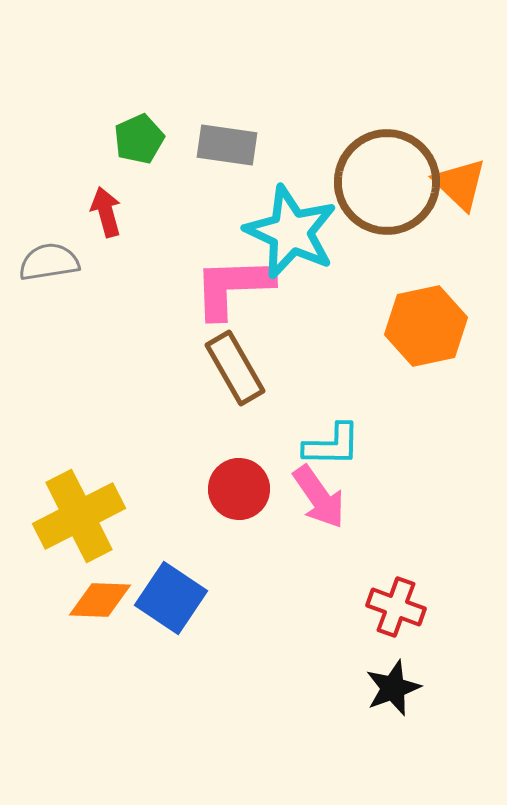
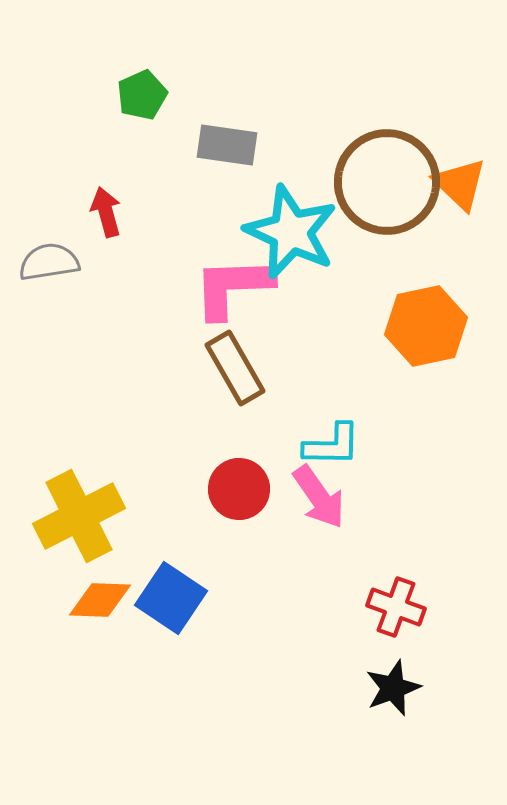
green pentagon: moved 3 px right, 44 px up
